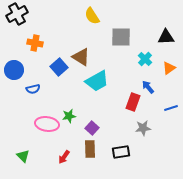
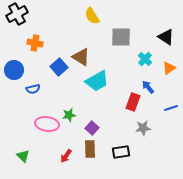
black triangle: rotated 36 degrees clockwise
green star: moved 1 px up
red arrow: moved 2 px right, 1 px up
